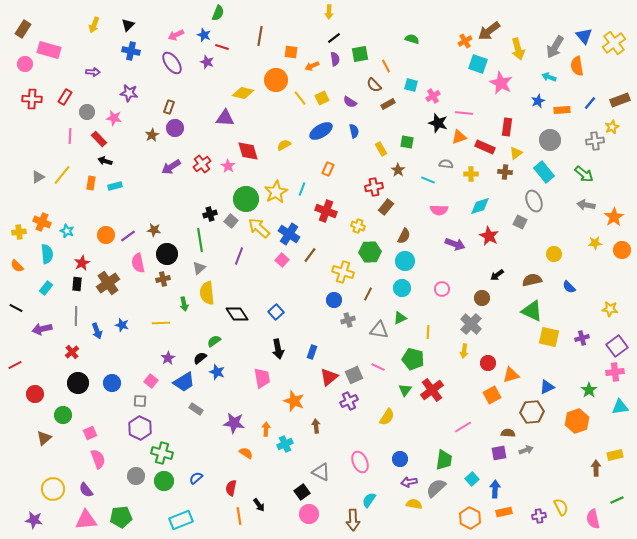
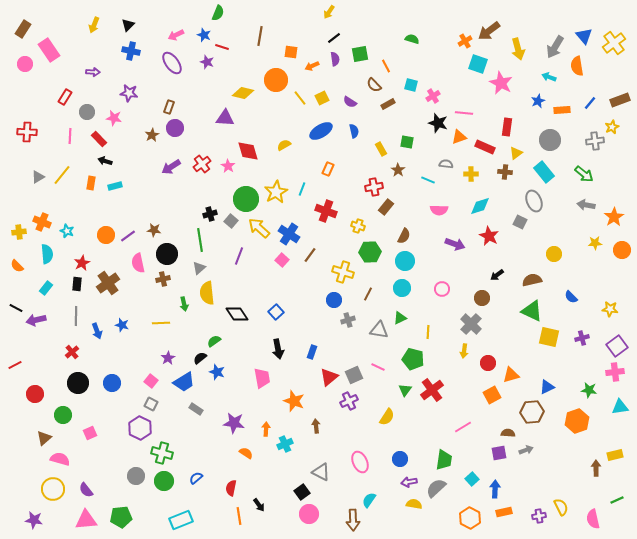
yellow arrow at (329, 12): rotated 32 degrees clockwise
pink rectangle at (49, 50): rotated 40 degrees clockwise
red cross at (32, 99): moved 5 px left, 33 px down
blue semicircle at (569, 287): moved 2 px right, 10 px down
purple arrow at (42, 329): moved 6 px left, 9 px up
green star at (589, 390): rotated 28 degrees counterclockwise
gray square at (140, 401): moved 11 px right, 3 px down; rotated 24 degrees clockwise
pink semicircle at (98, 459): moved 38 px left; rotated 54 degrees counterclockwise
